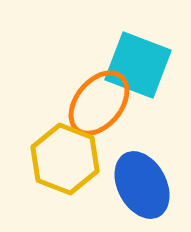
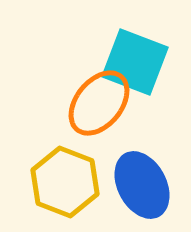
cyan square: moved 3 px left, 3 px up
yellow hexagon: moved 23 px down
